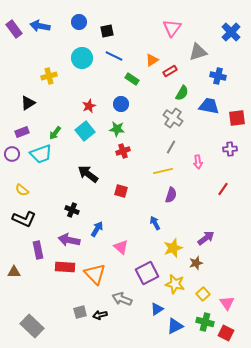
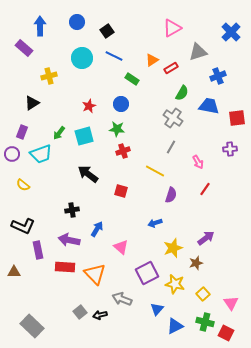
blue circle at (79, 22): moved 2 px left
blue arrow at (40, 26): rotated 78 degrees clockwise
pink triangle at (172, 28): rotated 24 degrees clockwise
purple rectangle at (14, 29): moved 10 px right, 19 px down; rotated 12 degrees counterclockwise
black square at (107, 31): rotated 24 degrees counterclockwise
red rectangle at (170, 71): moved 1 px right, 3 px up
blue cross at (218, 76): rotated 35 degrees counterclockwise
black triangle at (28, 103): moved 4 px right
cyan square at (85, 131): moved 1 px left, 5 px down; rotated 24 degrees clockwise
purple rectangle at (22, 132): rotated 48 degrees counterclockwise
green arrow at (55, 133): moved 4 px right
pink arrow at (198, 162): rotated 24 degrees counterclockwise
yellow line at (163, 171): moved 8 px left; rotated 42 degrees clockwise
red line at (223, 189): moved 18 px left
yellow semicircle at (22, 190): moved 1 px right, 5 px up
black cross at (72, 210): rotated 32 degrees counterclockwise
black L-shape at (24, 219): moved 1 px left, 7 px down
blue arrow at (155, 223): rotated 80 degrees counterclockwise
pink triangle at (227, 303): moved 4 px right
blue triangle at (157, 309): rotated 16 degrees counterclockwise
gray square at (80, 312): rotated 24 degrees counterclockwise
